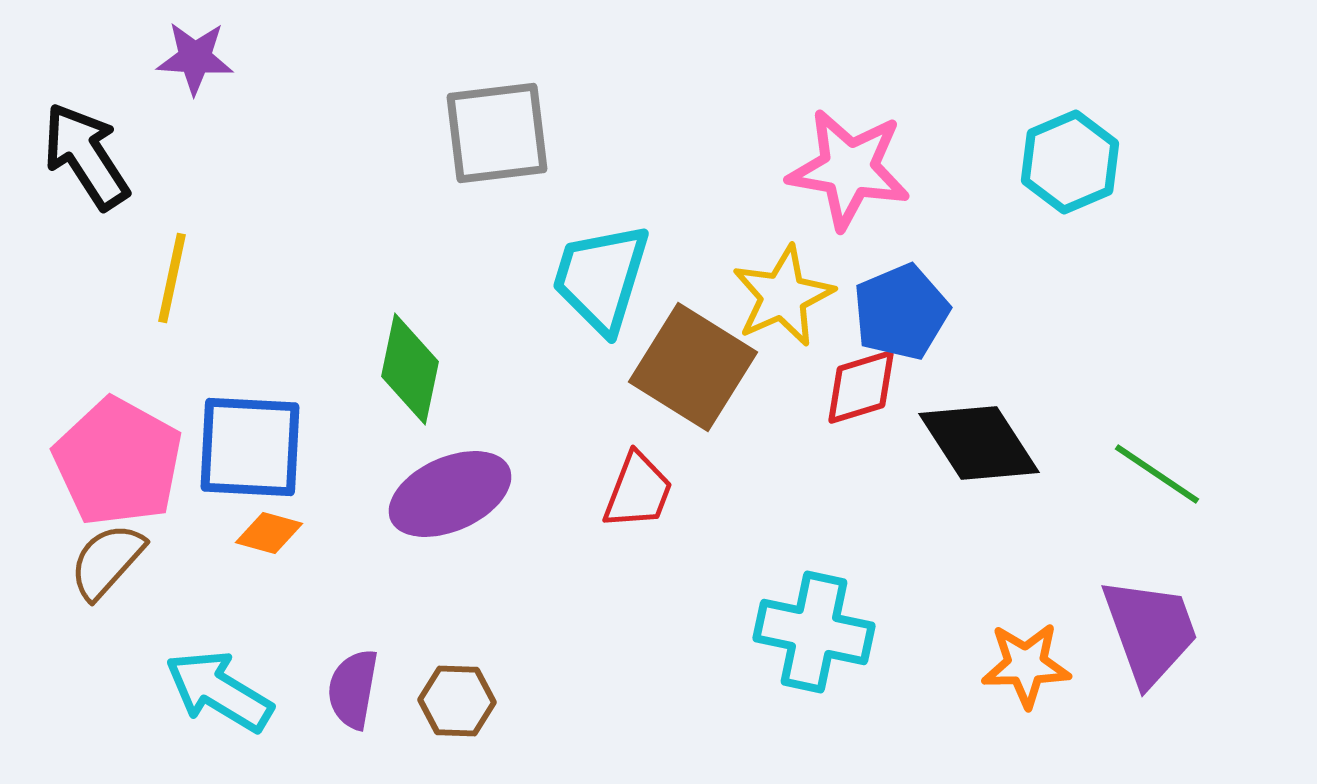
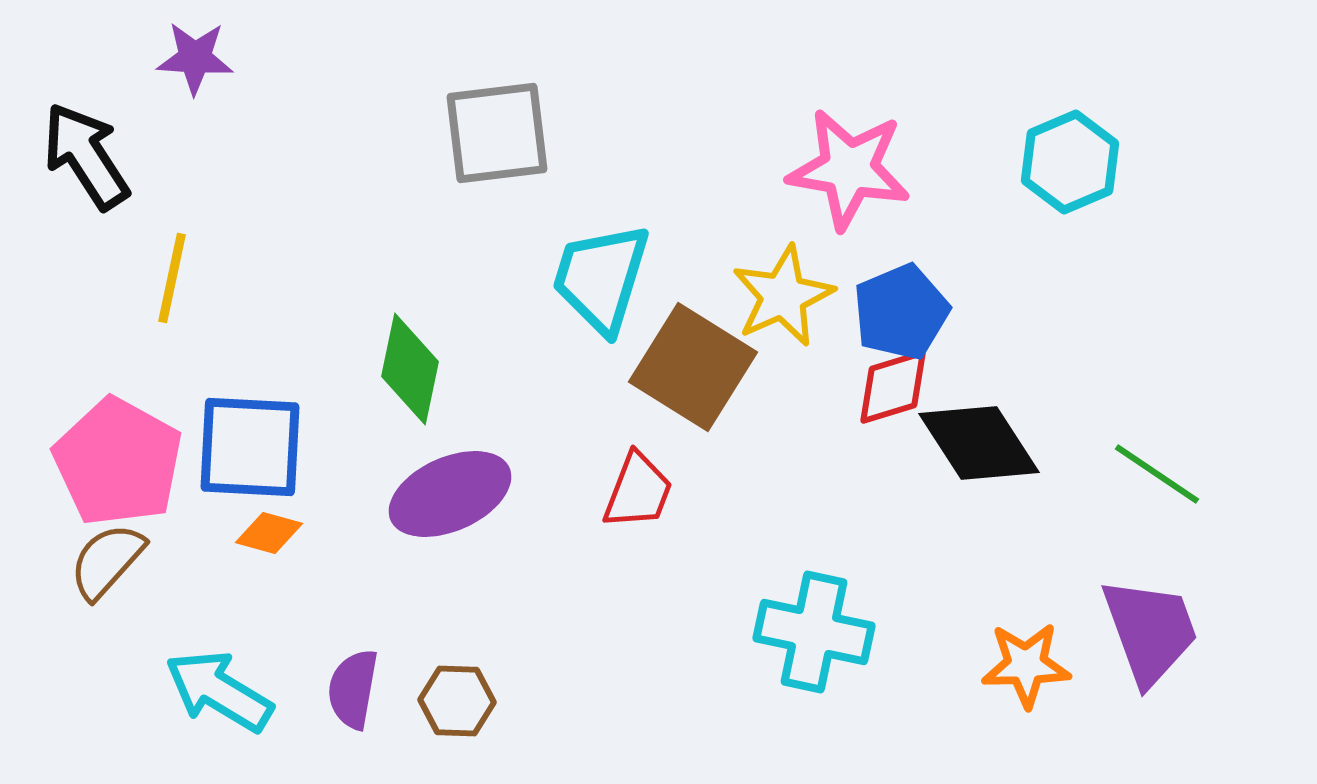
red diamond: moved 32 px right
